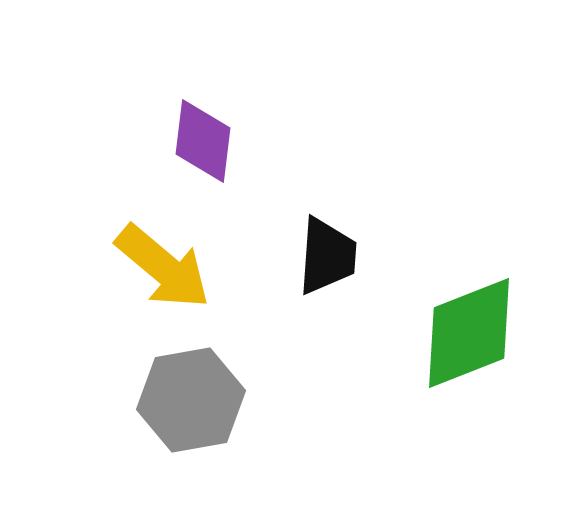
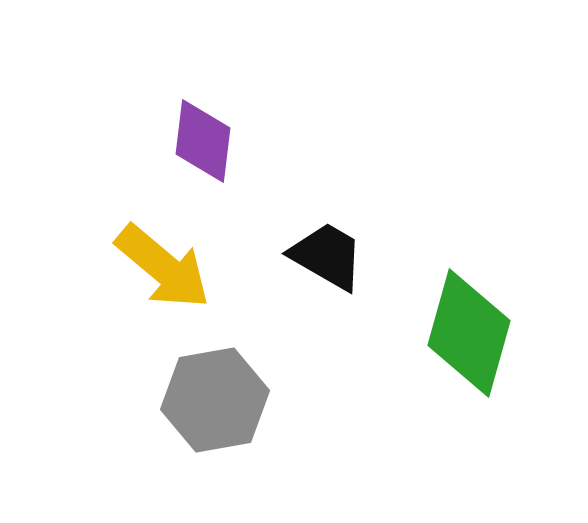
black trapezoid: rotated 64 degrees counterclockwise
green diamond: rotated 53 degrees counterclockwise
gray hexagon: moved 24 px right
